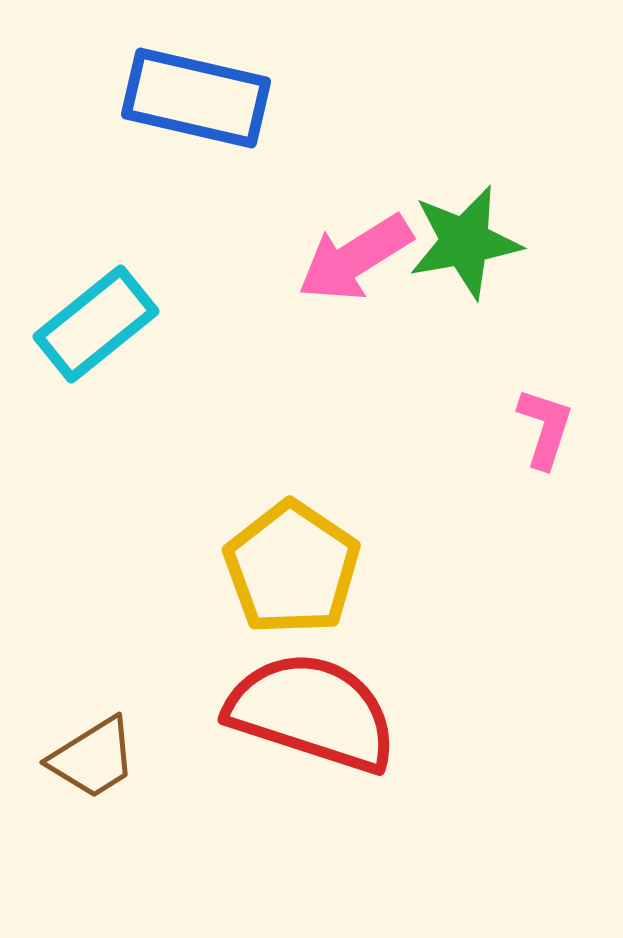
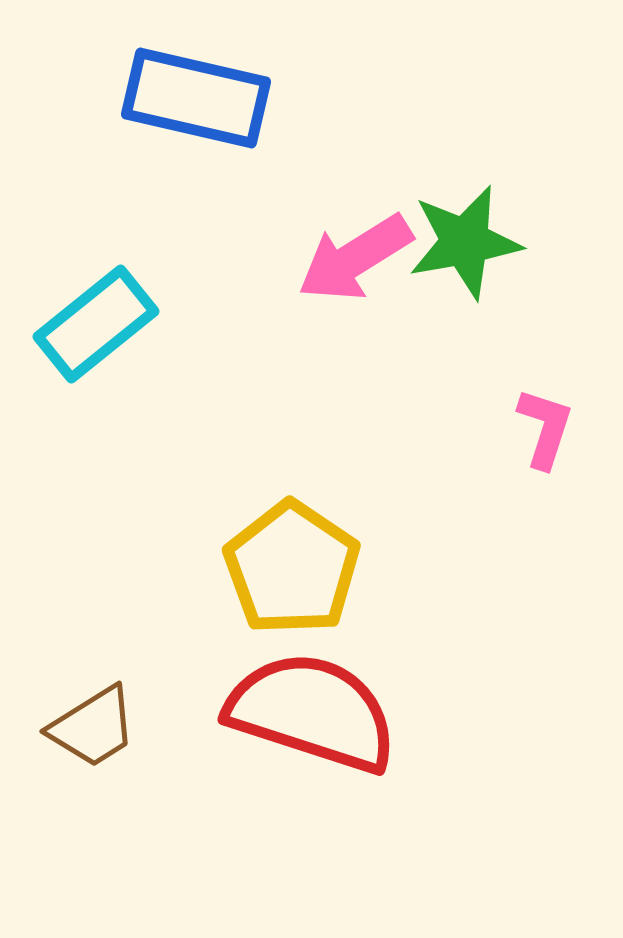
brown trapezoid: moved 31 px up
